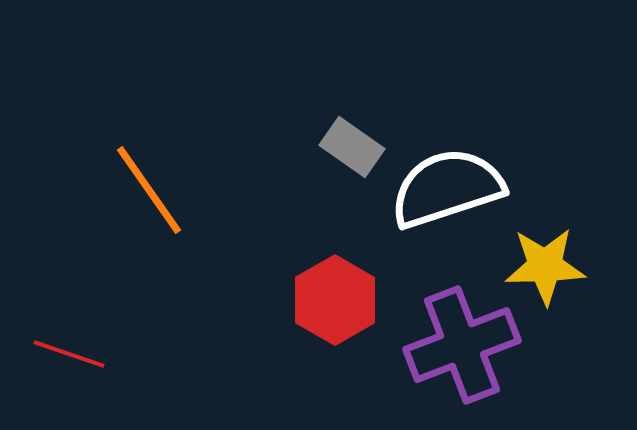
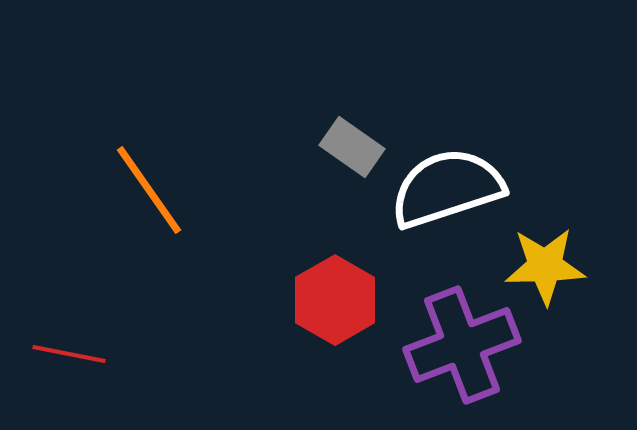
red line: rotated 8 degrees counterclockwise
